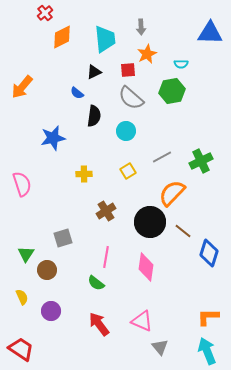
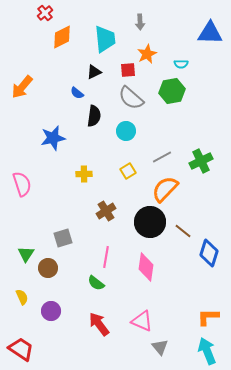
gray arrow: moved 1 px left, 5 px up
orange semicircle: moved 7 px left, 4 px up
brown circle: moved 1 px right, 2 px up
